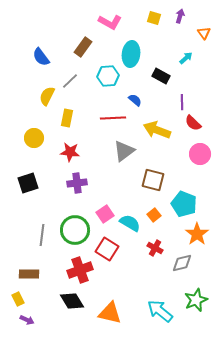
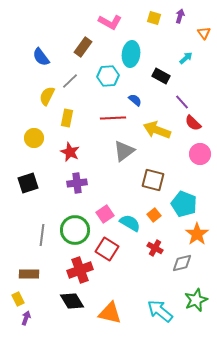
purple line at (182, 102): rotated 42 degrees counterclockwise
red star at (70, 152): rotated 18 degrees clockwise
purple arrow at (27, 320): moved 1 px left, 2 px up; rotated 96 degrees counterclockwise
